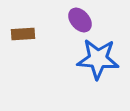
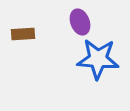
purple ellipse: moved 2 px down; rotated 20 degrees clockwise
